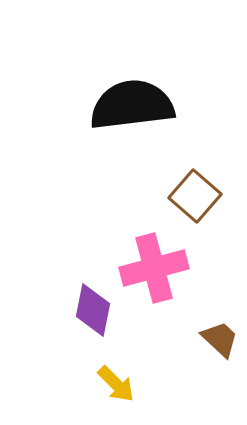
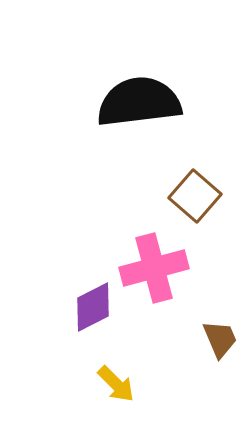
black semicircle: moved 7 px right, 3 px up
purple diamond: moved 3 px up; rotated 52 degrees clockwise
brown trapezoid: rotated 24 degrees clockwise
